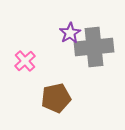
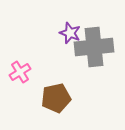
purple star: rotated 20 degrees counterclockwise
pink cross: moved 5 px left, 11 px down; rotated 10 degrees clockwise
